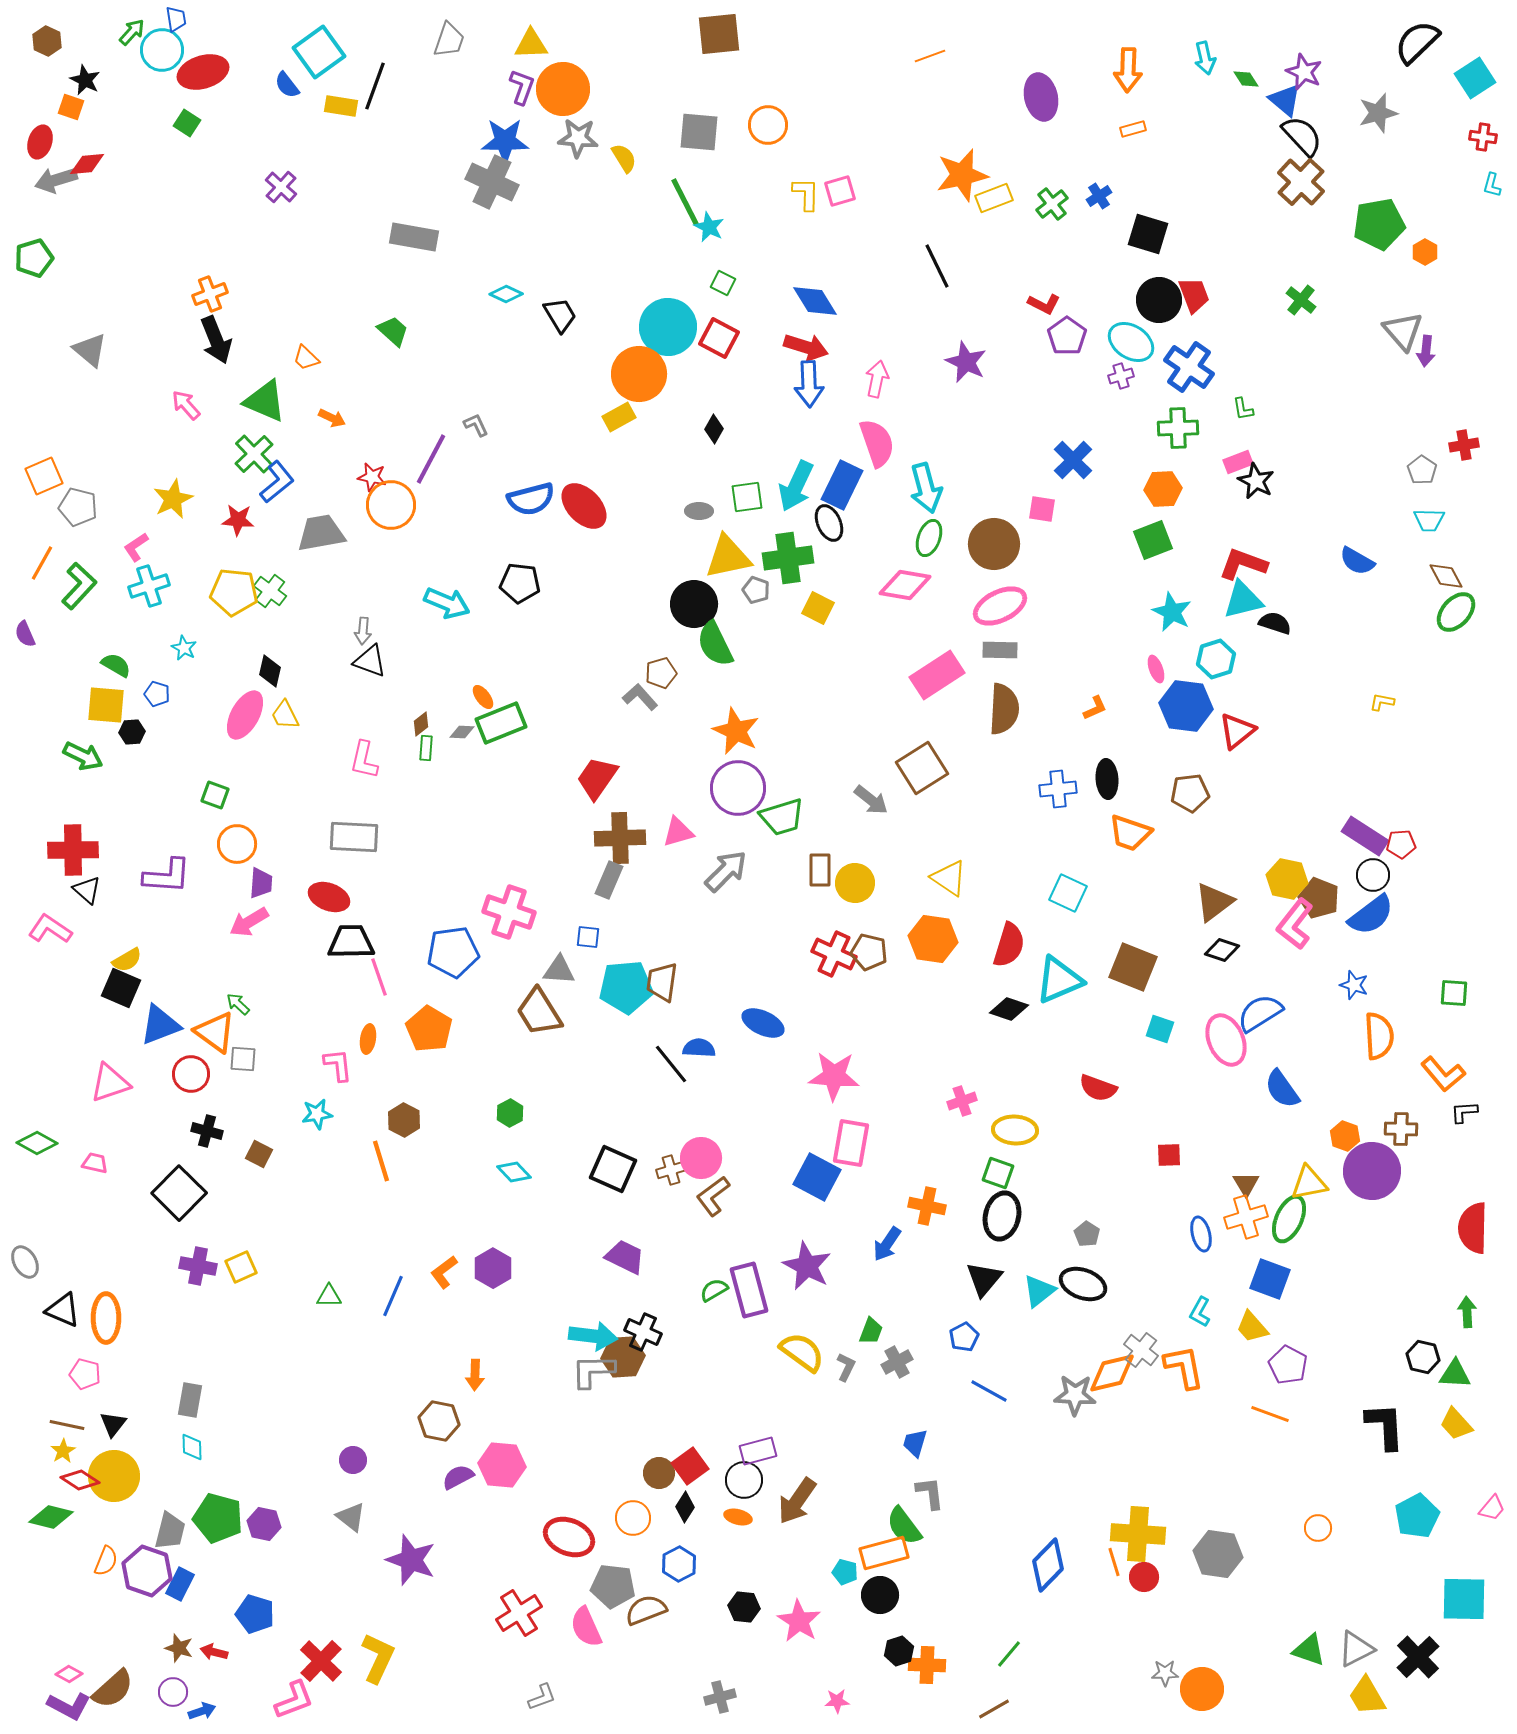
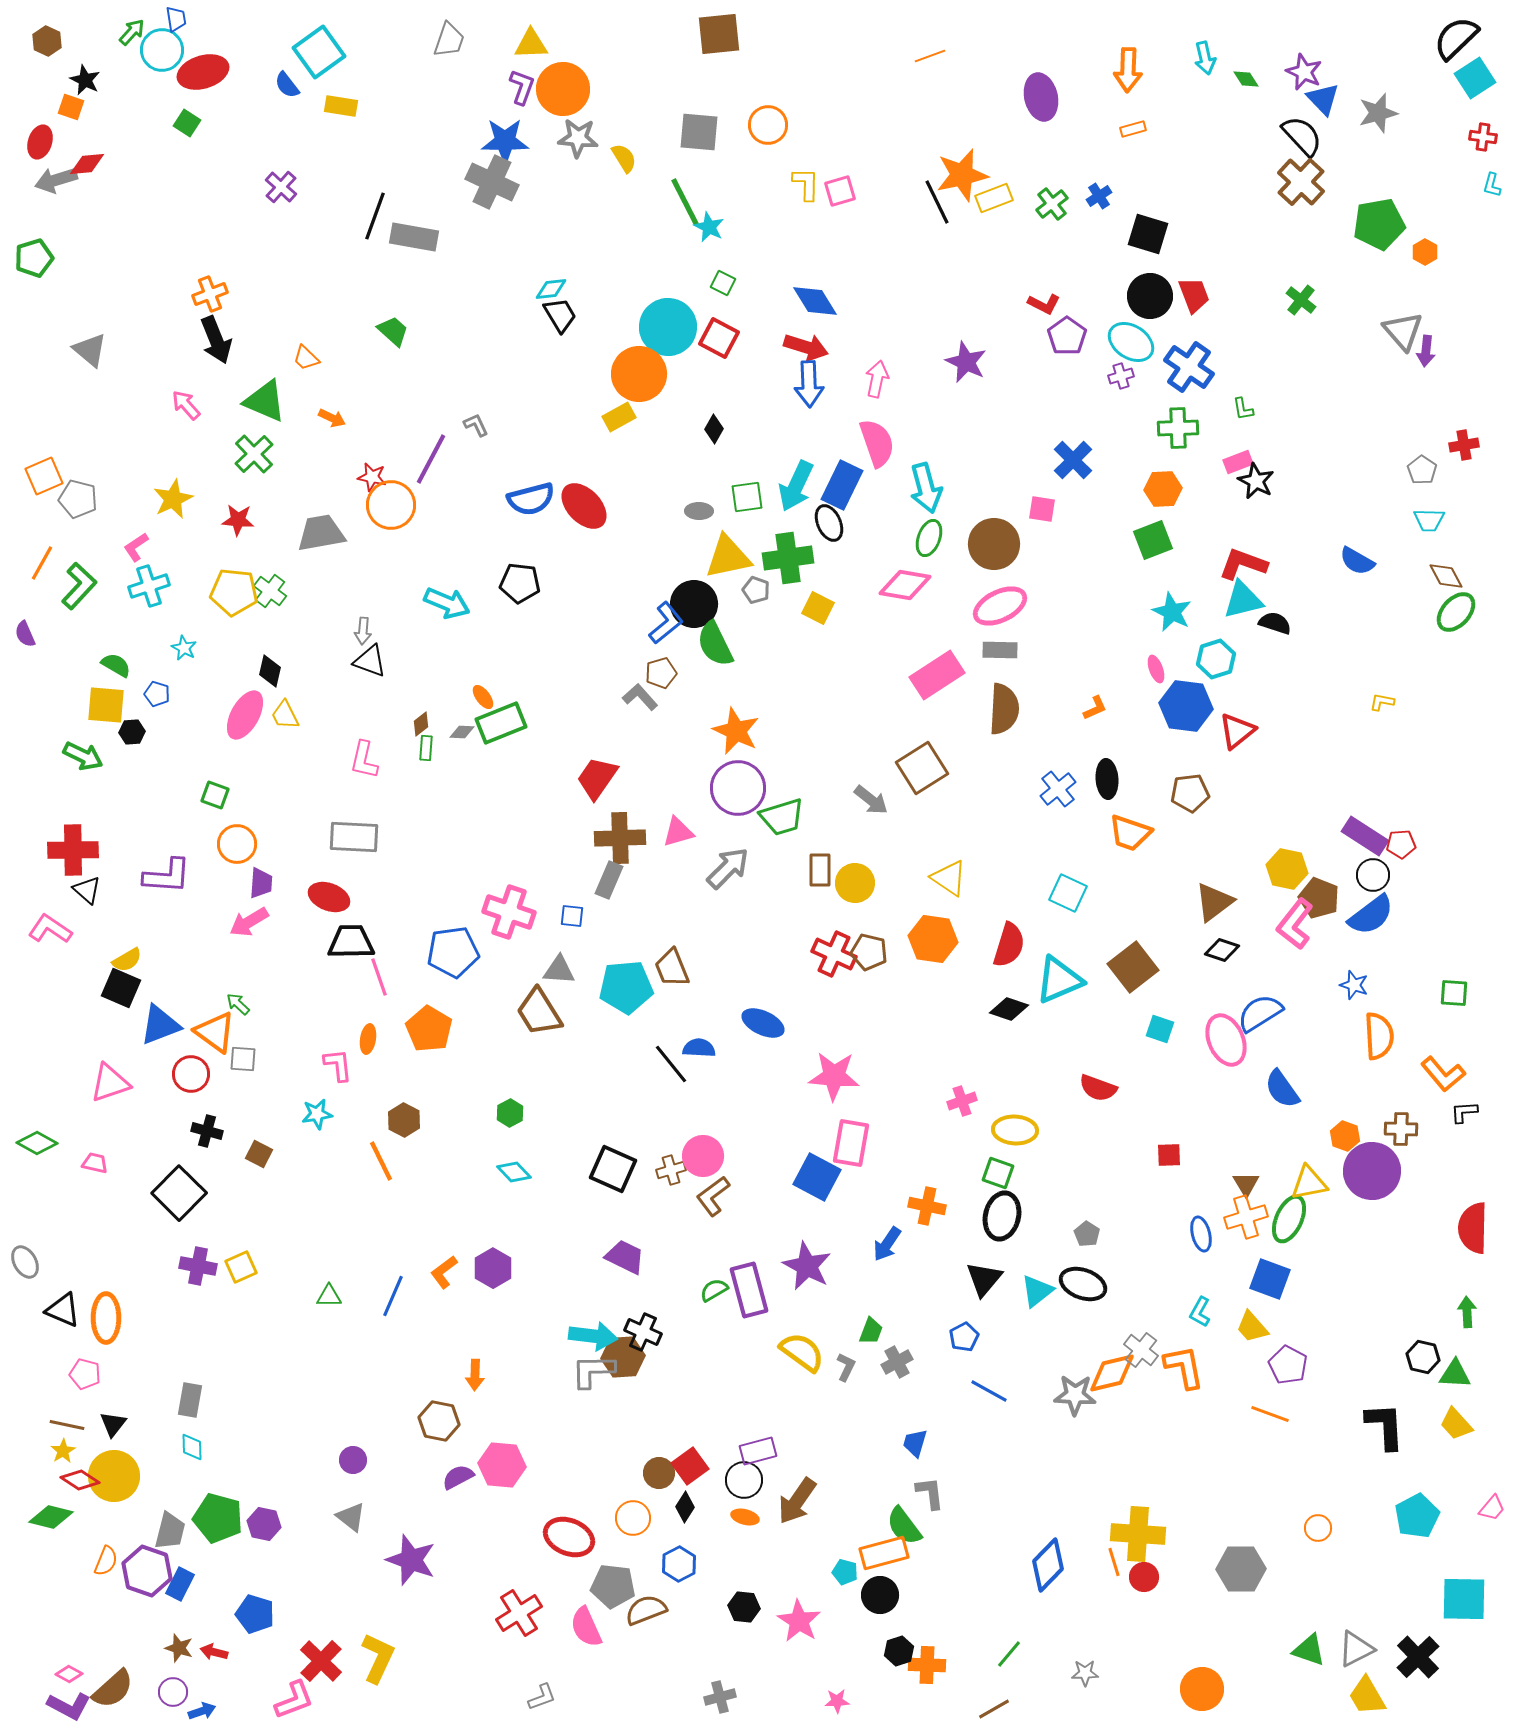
black semicircle at (1417, 42): moved 39 px right, 4 px up
black line at (375, 86): moved 130 px down
blue triangle at (1285, 100): moved 38 px right, 1 px up; rotated 6 degrees clockwise
yellow L-shape at (806, 194): moved 10 px up
black line at (937, 266): moved 64 px up
cyan diamond at (506, 294): moved 45 px right, 5 px up; rotated 32 degrees counterclockwise
black circle at (1159, 300): moved 9 px left, 4 px up
blue L-shape at (277, 482): moved 389 px right, 141 px down
gray pentagon at (78, 507): moved 8 px up
blue cross at (1058, 789): rotated 33 degrees counterclockwise
gray arrow at (726, 871): moved 2 px right, 3 px up
yellow hexagon at (1287, 879): moved 10 px up
blue square at (588, 937): moved 16 px left, 21 px up
brown square at (1133, 967): rotated 30 degrees clockwise
brown trapezoid at (662, 982): moved 10 px right, 14 px up; rotated 30 degrees counterclockwise
pink circle at (701, 1158): moved 2 px right, 2 px up
orange line at (381, 1161): rotated 9 degrees counterclockwise
cyan triangle at (1039, 1291): moved 2 px left
orange ellipse at (738, 1517): moved 7 px right
gray hexagon at (1218, 1554): moved 23 px right, 15 px down; rotated 9 degrees counterclockwise
gray star at (1165, 1673): moved 80 px left
